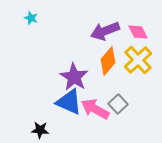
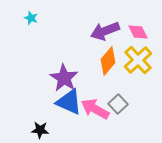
purple star: moved 10 px left, 1 px down
